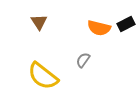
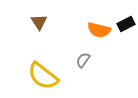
orange semicircle: moved 2 px down
